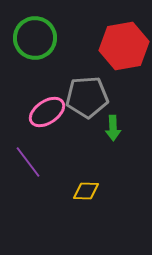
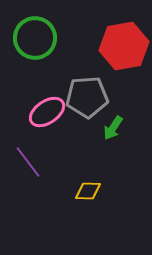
green arrow: rotated 35 degrees clockwise
yellow diamond: moved 2 px right
